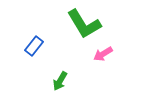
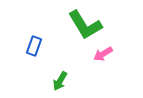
green L-shape: moved 1 px right, 1 px down
blue rectangle: rotated 18 degrees counterclockwise
